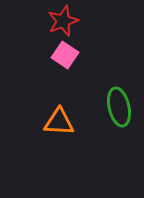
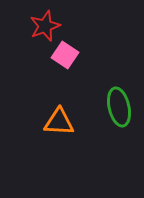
red star: moved 18 px left, 5 px down
